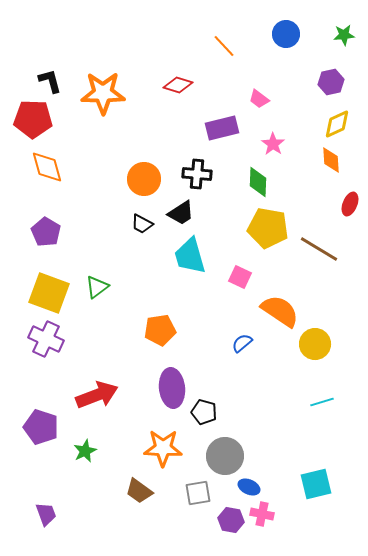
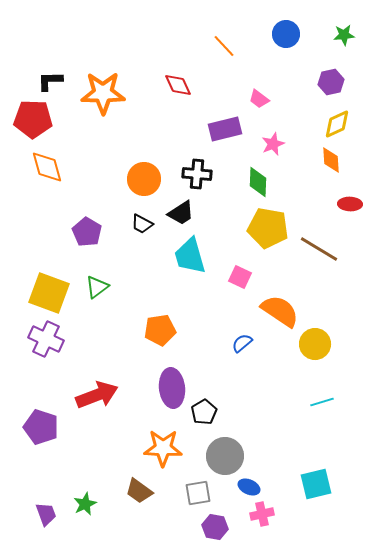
black L-shape at (50, 81): rotated 76 degrees counterclockwise
red diamond at (178, 85): rotated 48 degrees clockwise
purple rectangle at (222, 128): moved 3 px right, 1 px down
pink star at (273, 144): rotated 15 degrees clockwise
red ellipse at (350, 204): rotated 70 degrees clockwise
purple pentagon at (46, 232): moved 41 px right
black pentagon at (204, 412): rotated 25 degrees clockwise
green star at (85, 451): moved 53 px down
pink cross at (262, 514): rotated 25 degrees counterclockwise
purple hexagon at (231, 520): moved 16 px left, 7 px down
